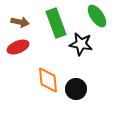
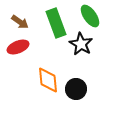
green ellipse: moved 7 px left
brown arrow: rotated 24 degrees clockwise
black star: rotated 20 degrees clockwise
